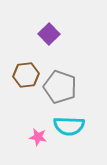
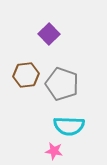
gray pentagon: moved 2 px right, 3 px up
pink star: moved 16 px right, 14 px down
